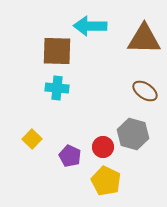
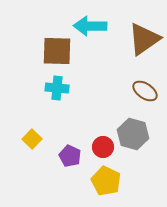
brown triangle: rotated 36 degrees counterclockwise
